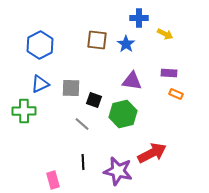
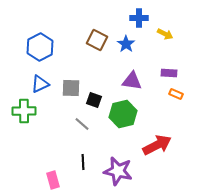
brown square: rotated 20 degrees clockwise
blue hexagon: moved 2 px down
red arrow: moved 5 px right, 8 px up
